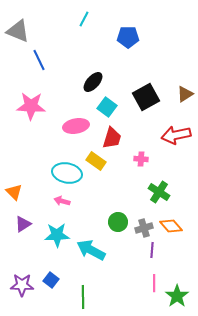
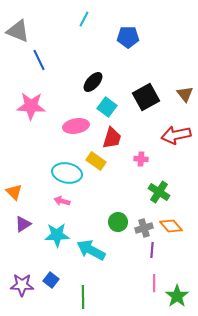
brown triangle: rotated 36 degrees counterclockwise
